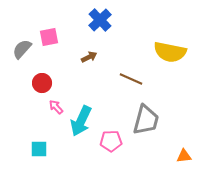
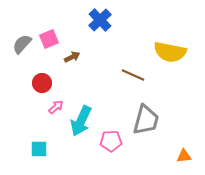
pink square: moved 2 px down; rotated 12 degrees counterclockwise
gray semicircle: moved 5 px up
brown arrow: moved 17 px left
brown line: moved 2 px right, 4 px up
pink arrow: rotated 91 degrees clockwise
